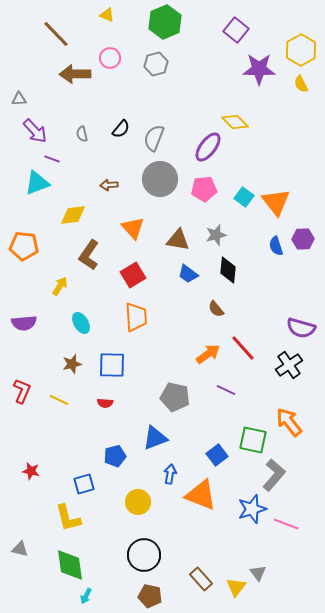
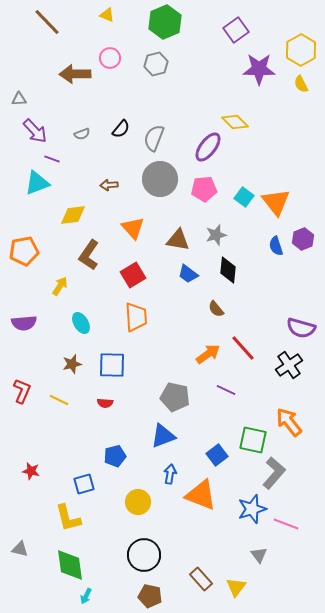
purple square at (236, 30): rotated 15 degrees clockwise
brown line at (56, 34): moved 9 px left, 12 px up
gray semicircle at (82, 134): rotated 98 degrees counterclockwise
purple hexagon at (303, 239): rotated 20 degrees counterclockwise
orange pentagon at (24, 246): moved 5 px down; rotated 16 degrees counterclockwise
blue triangle at (155, 438): moved 8 px right, 2 px up
gray L-shape at (274, 475): moved 2 px up
gray triangle at (258, 573): moved 1 px right, 18 px up
